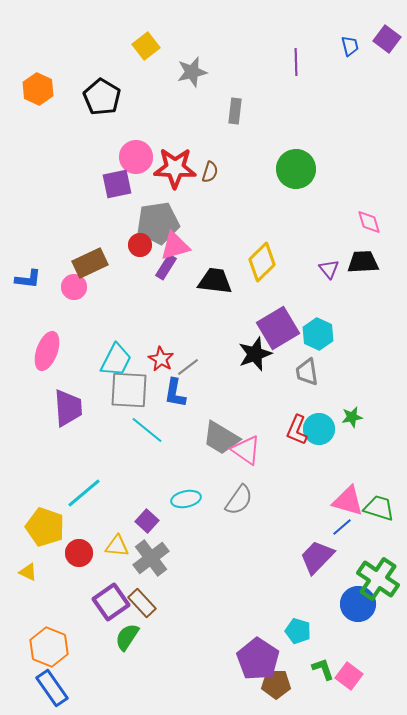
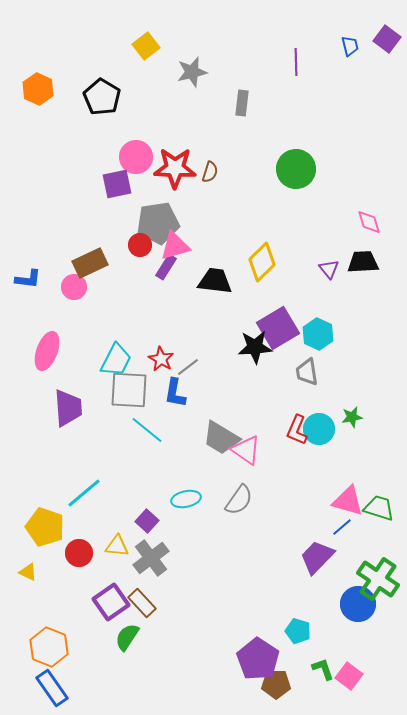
gray rectangle at (235, 111): moved 7 px right, 8 px up
black star at (255, 354): moved 7 px up; rotated 16 degrees clockwise
